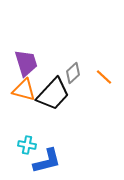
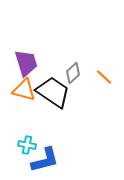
black trapezoid: moved 2 px up; rotated 99 degrees counterclockwise
blue L-shape: moved 2 px left, 1 px up
